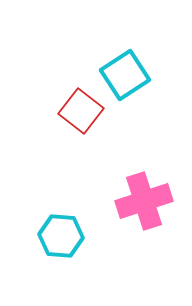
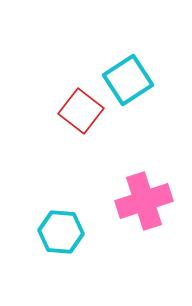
cyan square: moved 3 px right, 5 px down
cyan hexagon: moved 4 px up
